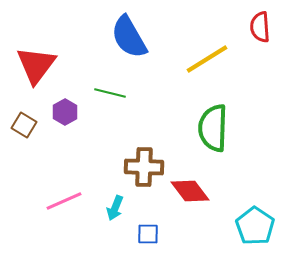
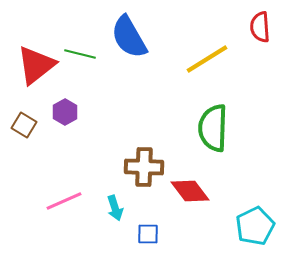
red triangle: rotated 15 degrees clockwise
green line: moved 30 px left, 39 px up
cyan arrow: rotated 40 degrees counterclockwise
cyan pentagon: rotated 12 degrees clockwise
